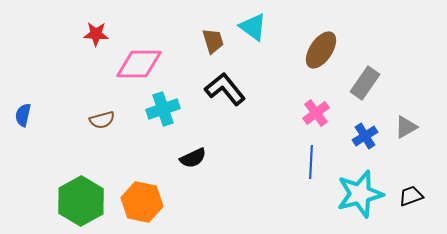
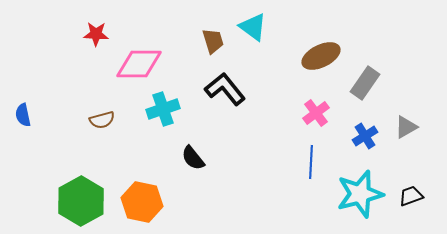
brown ellipse: moved 6 px down; rotated 30 degrees clockwise
blue semicircle: rotated 25 degrees counterclockwise
black semicircle: rotated 76 degrees clockwise
